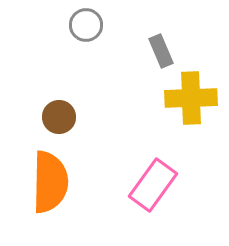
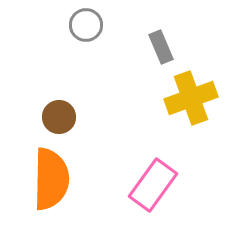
gray rectangle: moved 4 px up
yellow cross: rotated 18 degrees counterclockwise
orange semicircle: moved 1 px right, 3 px up
